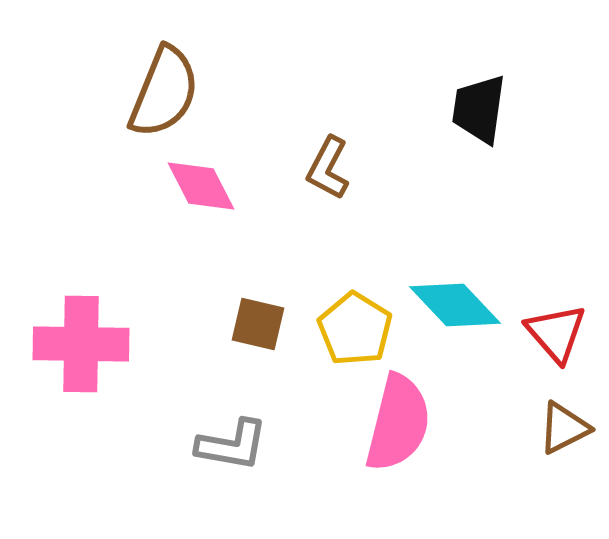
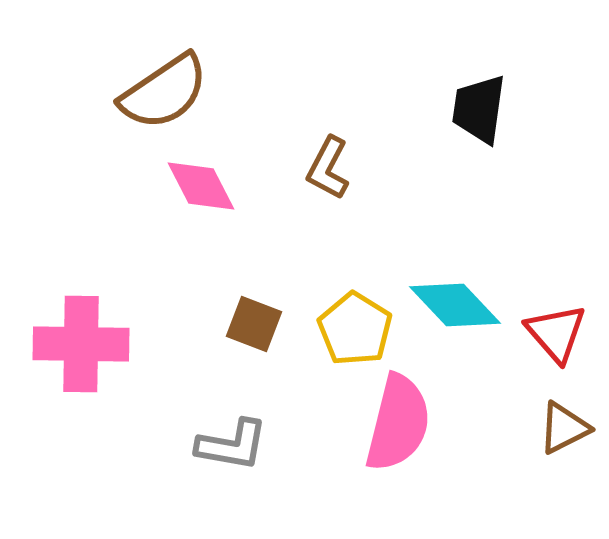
brown semicircle: rotated 34 degrees clockwise
brown square: moved 4 px left; rotated 8 degrees clockwise
